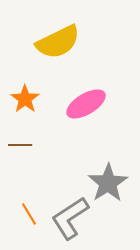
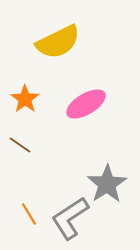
brown line: rotated 35 degrees clockwise
gray star: moved 1 px left, 1 px down
